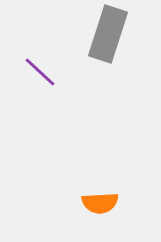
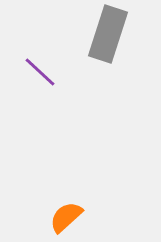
orange semicircle: moved 34 px left, 14 px down; rotated 141 degrees clockwise
